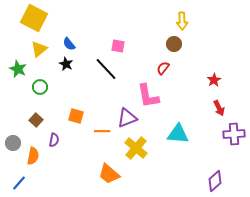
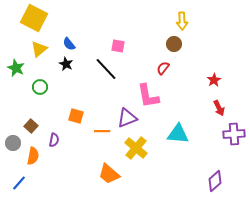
green star: moved 2 px left, 1 px up
brown square: moved 5 px left, 6 px down
